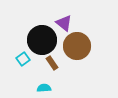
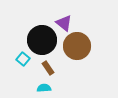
cyan square: rotated 16 degrees counterclockwise
brown rectangle: moved 4 px left, 5 px down
